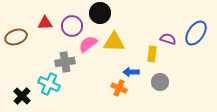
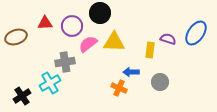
yellow rectangle: moved 2 px left, 4 px up
cyan cross: moved 1 px right, 1 px up; rotated 35 degrees clockwise
black cross: rotated 12 degrees clockwise
